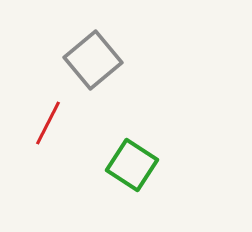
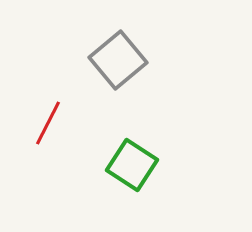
gray square: moved 25 px right
